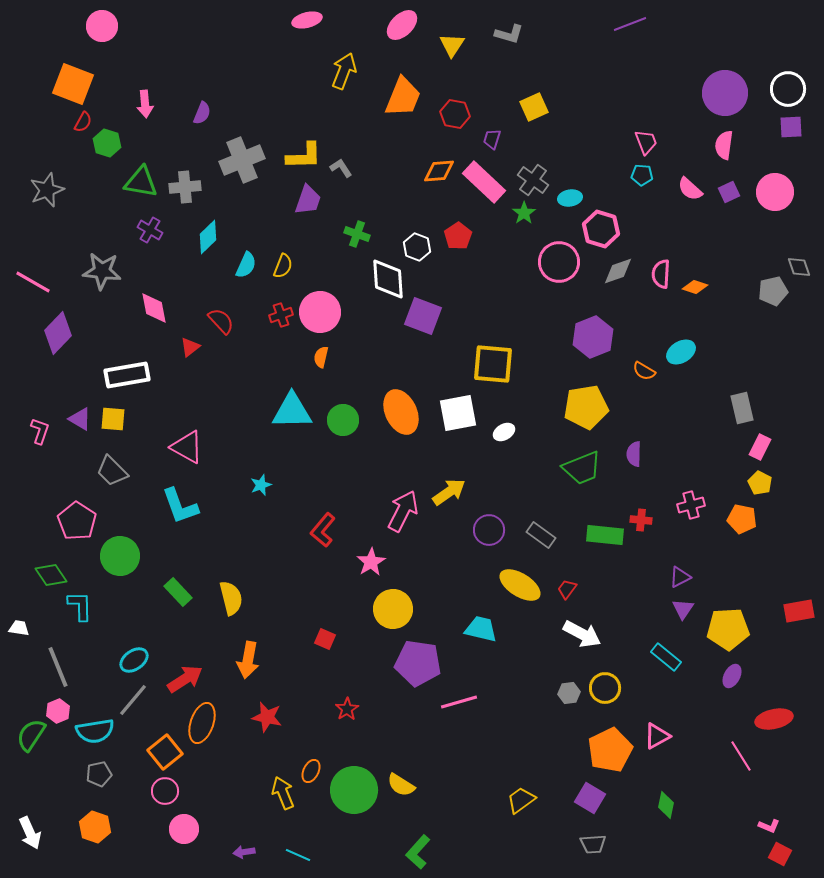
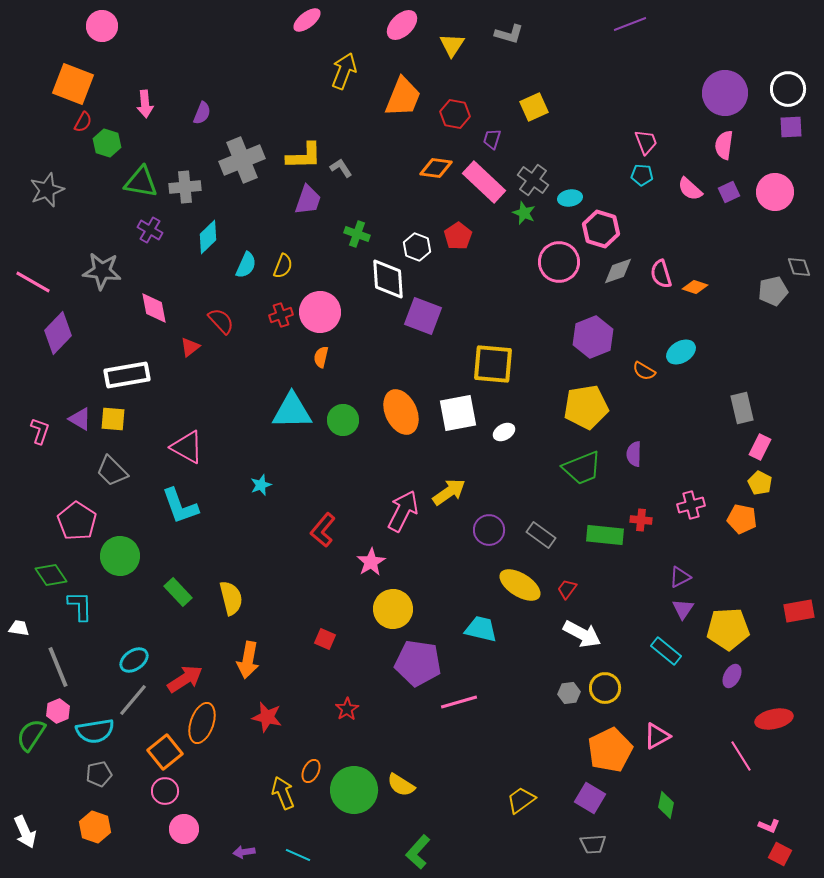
pink ellipse at (307, 20): rotated 24 degrees counterclockwise
orange diamond at (439, 171): moved 3 px left, 3 px up; rotated 12 degrees clockwise
green star at (524, 213): rotated 15 degrees counterclockwise
pink semicircle at (661, 274): rotated 20 degrees counterclockwise
cyan rectangle at (666, 657): moved 6 px up
white arrow at (30, 833): moved 5 px left, 1 px up
